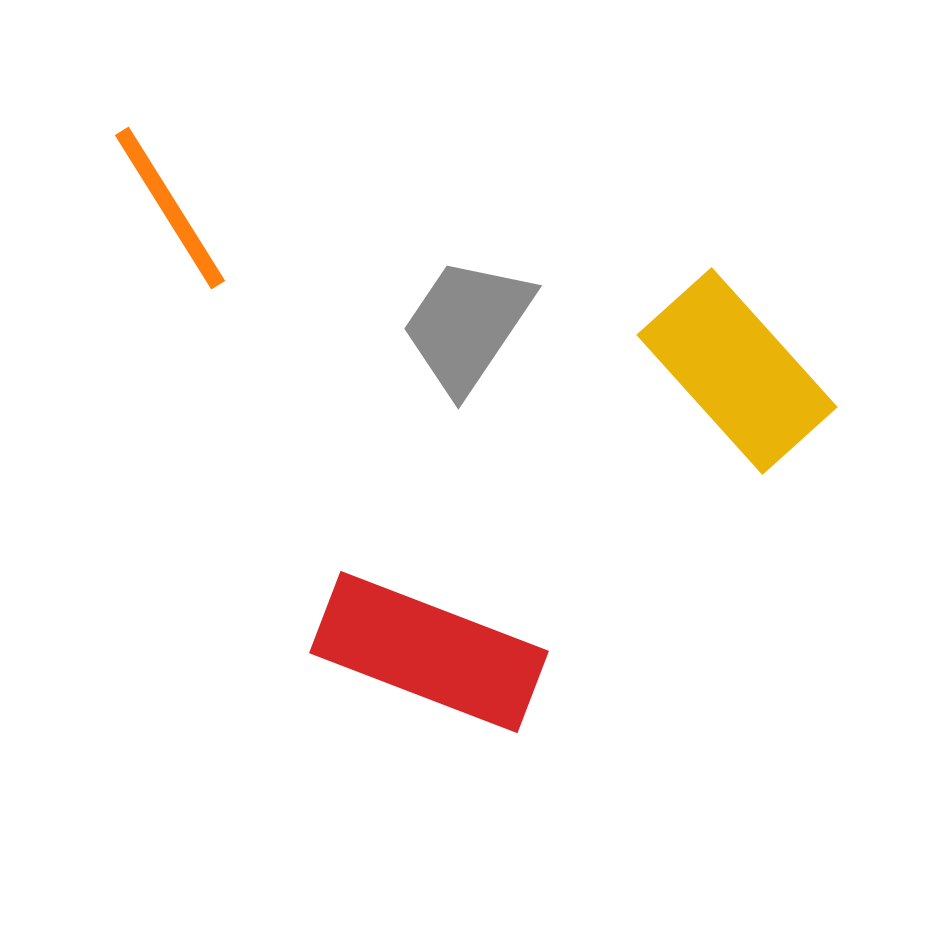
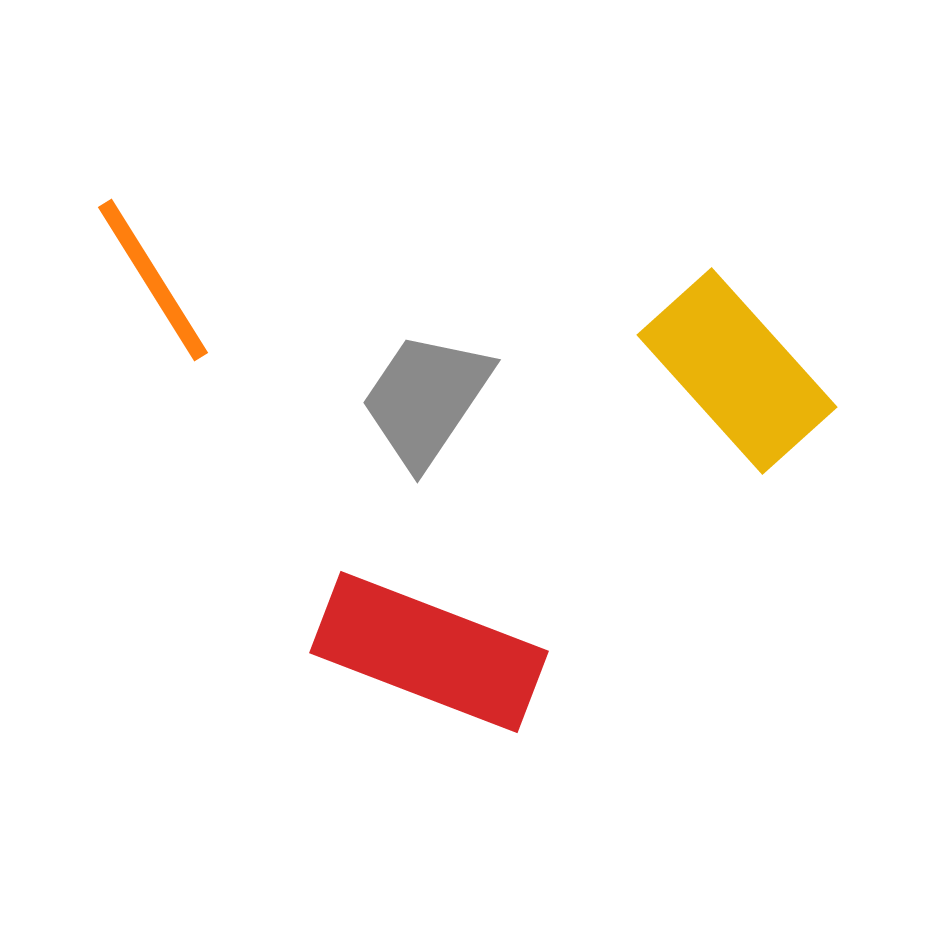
orange line: moved 17 px left, 72 px down
gray trapezoid: moved 41 px left, 74 px down
